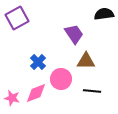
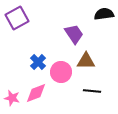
pink circle: moved 7 px up
